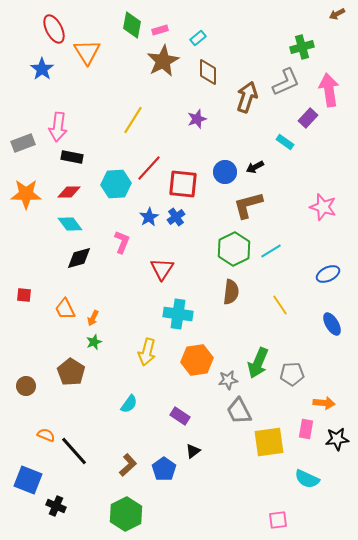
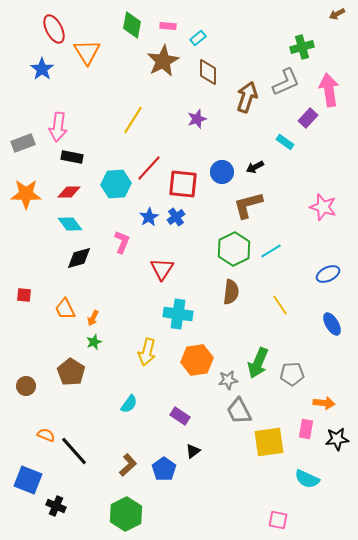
pink rectangle at (160, 30): moved 8 px right, 4 px up; rotated 21 degrees clockwise
blue circle at (225, 172): moved 3 px left
pink square at (278, 520): rotated 18 degrees clockwise
